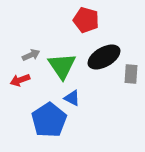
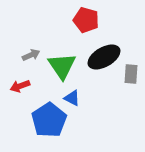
red arrow: moved 6 px down
